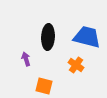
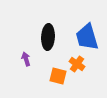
blue trapezoid: rotated 120 degrees counterclockwise
orange cross: moved 1 px right, 1 px up
orange square: moved 14 px right, 10 px up
